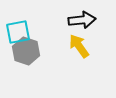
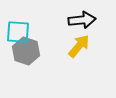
cyan square: rotated 15 degrees clockwise
yellow arrow: rotated 75 degrees clockwise
